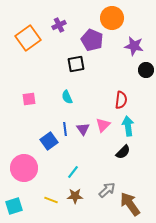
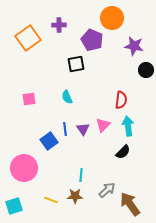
purple cross: rotated 24 degrees clockwise
cyan line: moved 8 px right, 3 px down; rotated 32 degrees counterclockwise
